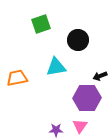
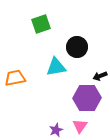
black circle: moved 1 px left, 7 px down
orange trapezoid: moved 2 px left
purple star: rotated 24 degrees counterclockwise
